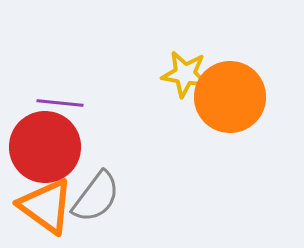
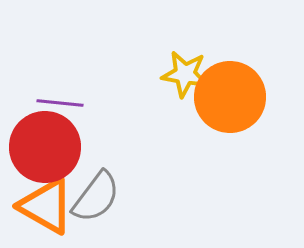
orange triangle: rotated 6 degrees counterclockwise
